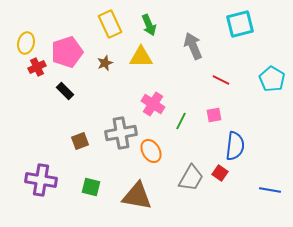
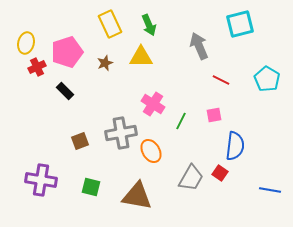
gray arrow: moved 6 px right
cyan pentagon: moved 5 px left
